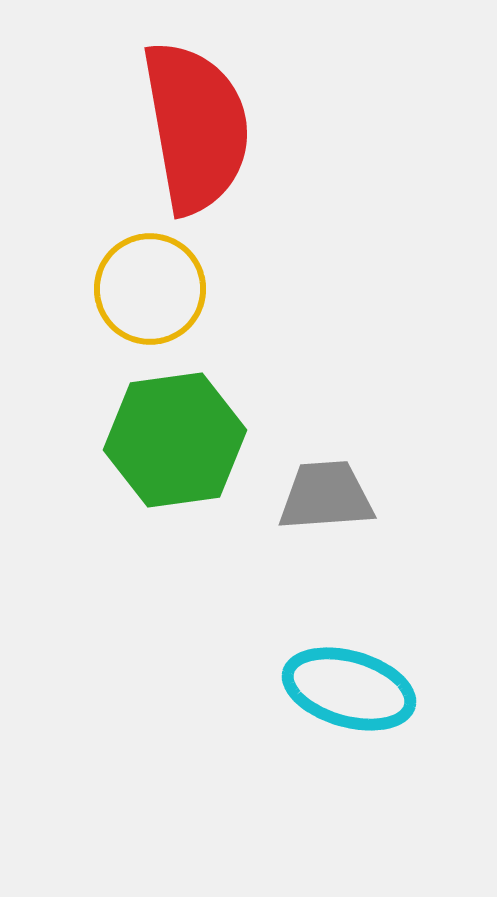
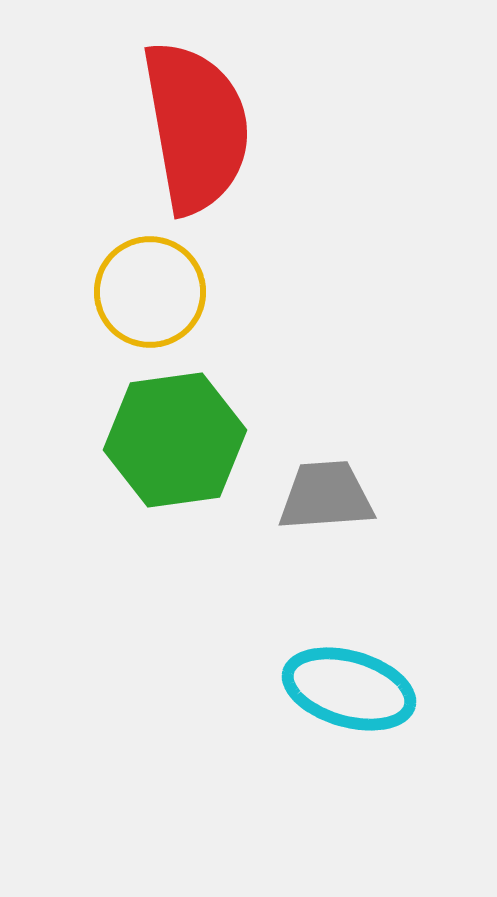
yellow circle: moved 3 px down
